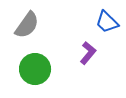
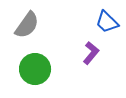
purple L-shape: moved 3 px right
